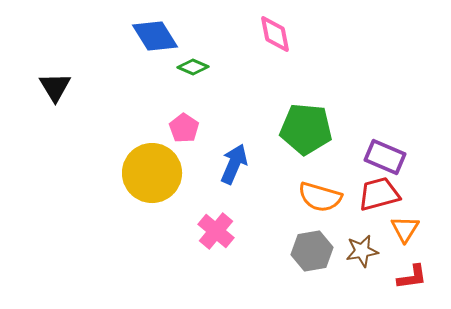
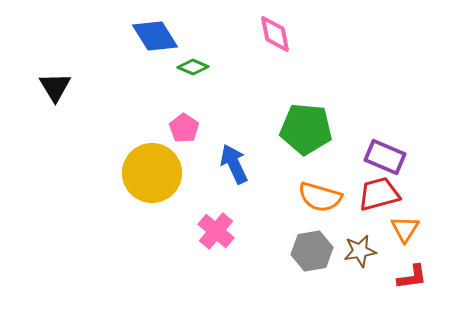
blue arrow: rotated 48 degrees counterclockwise
brown star: moved 2 px left
